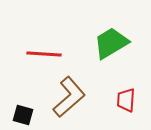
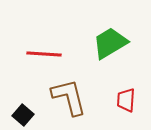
green trapezoid: moved 1 px left
brown L-shape: rotated 63 degrees counterclockwise
black square: rotated 25 degrees clockwise
